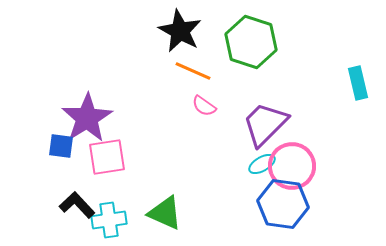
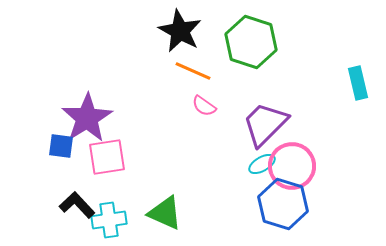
blue hexagon: rotated 9 degrees clockwise
